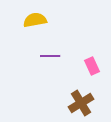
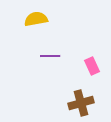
yellow semicircle: moved 1 px right, 1 px up
brown cross: rotated 15 degrees clockwise
